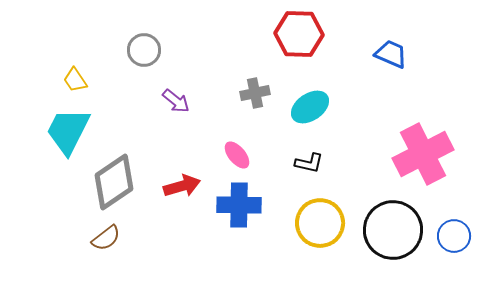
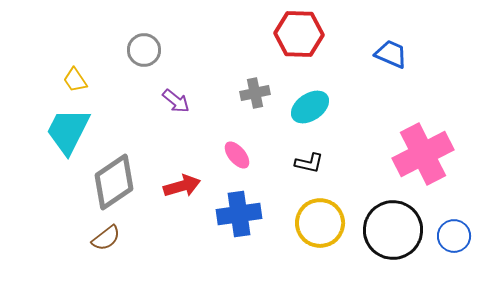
blue cross: moved 9 px down; rotated 9 degrees counterclockwise
